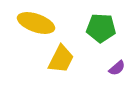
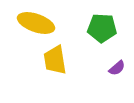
green pentagon: moved 1 px right
yellow trapezoid: moved 6 px left, 1 px down; rotated 144 degrees clockwise
